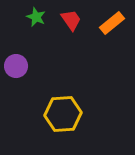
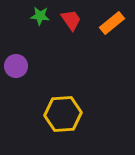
green star: moved 4 px right, 1 px up; rotated 18 degrees counterclockwise
